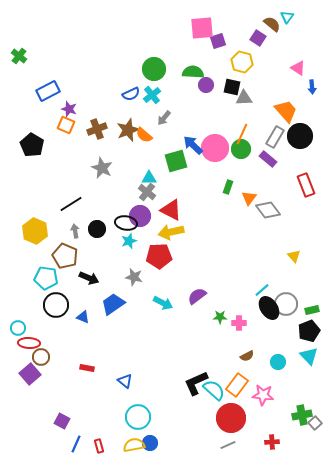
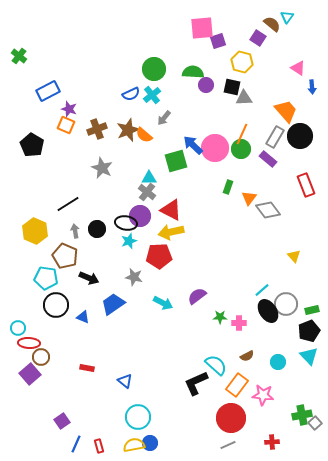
black line at (71, 204): moved 3 px left
black ellipse at (269, 308): moved 1 px left, 3 px down
cyan semicircle at (214, 390): moved 2 px right, 25 px up
purple square at (62, 421): rotated 28 degrees clockwise
